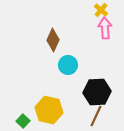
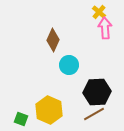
yellow cross: moved 2 px left, 2 px down
cyan circle: moved 1 px right
yellow hexagon: rotated 12 degrees clockwise
brown line: moved 2 px left, 2 px up; rotated 35 degrees clockwise
green square: moved 2 px left, 2 px up; rotated 24 degrees counterclockwise
